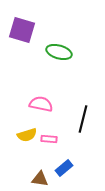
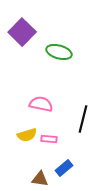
purple square: moved 2 px down; rotated 28 degrees clockwise
